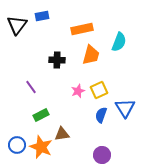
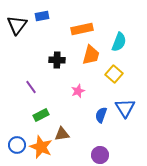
yellow square: moved 15 px right, 16 px up; rotated 24 degrees counterclockwise
purple circle: moved 2 px left
